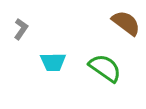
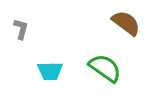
gray L-shape: rotated 20 degrees counterclockwise
cyan trapezoid: moved 3 px left, 9 px down
